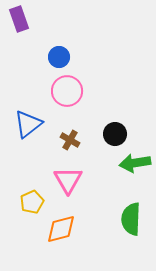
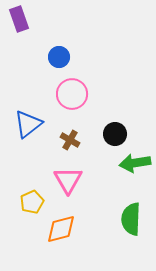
pink circle: moved 5 px right, 3 px down
